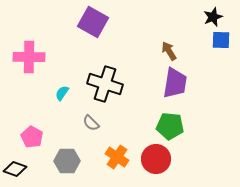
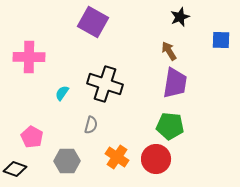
black star: moved 33 px left
gray semicircle: moved 2 px down; rotated 120 degrees counterclockwise
